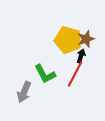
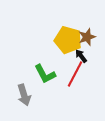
brown star: moved 1 px right, 2 px up
black arrow: rotated 56 degrees counterclockwise
gray arrow: moved 3 px down; rotated 40 degrees counterclockwise
